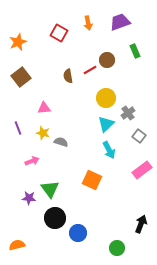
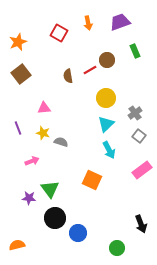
brown square: moved 3 px up
gray cross: moved 7 px right
black arrow: rotated 138 degrees clockwise
